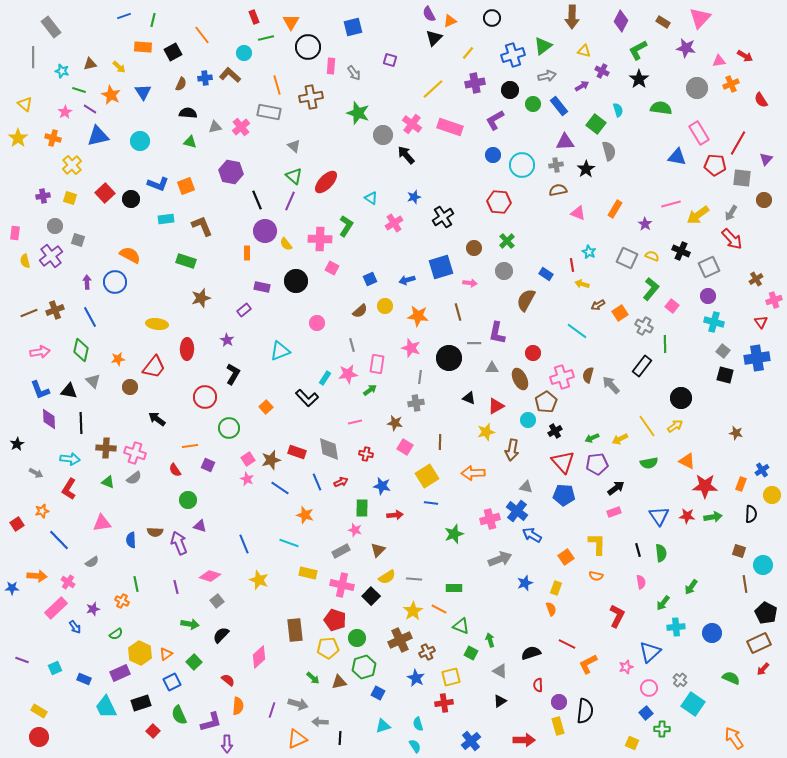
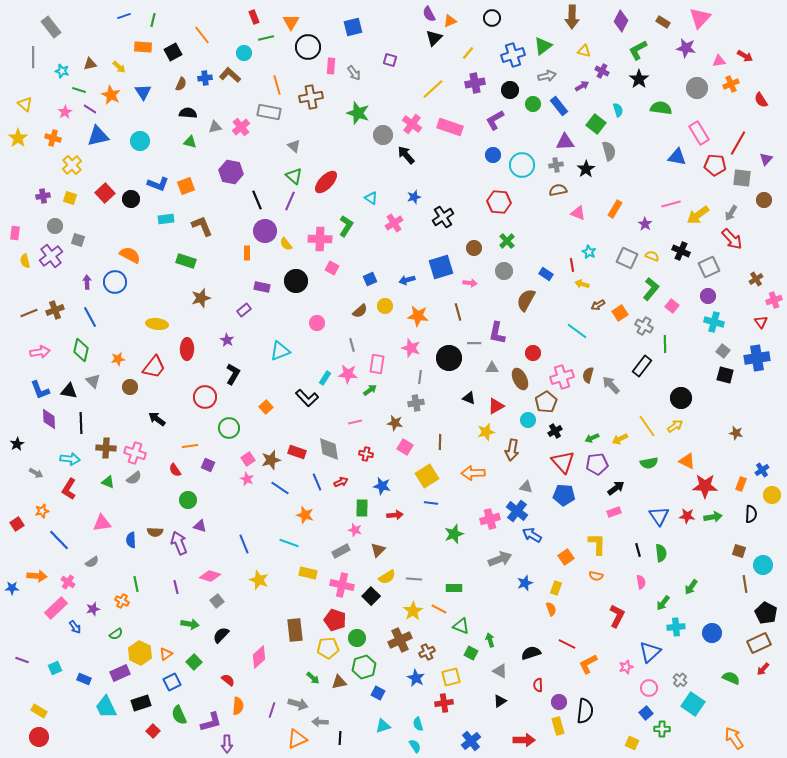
pink star at (348, 374): rotated 12 degrees clockwise
